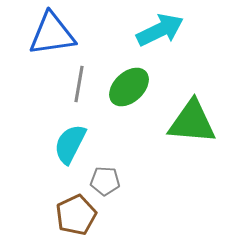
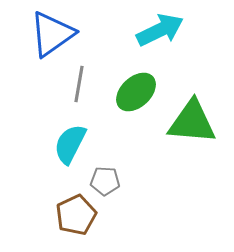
blue triangle: rotated 27 degrees counterclockwise
green ellipse: moved 7 px right, 5 px down
